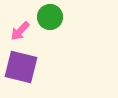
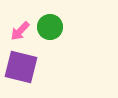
green circle: moved 10 px down
